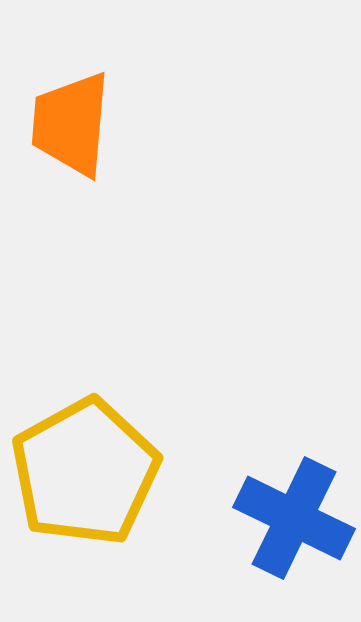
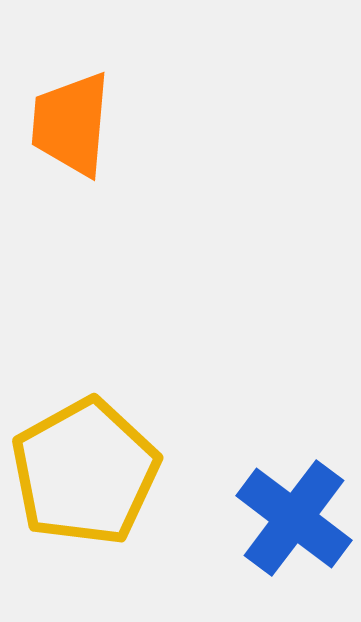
blue cross: rotated 11 degrees clockwise
